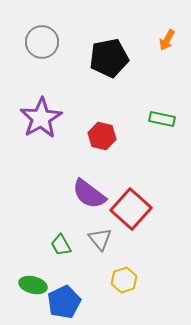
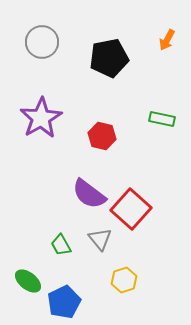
green ellipse: moved 5 px left, 4 px up; rotated 24 degrees clockwise
